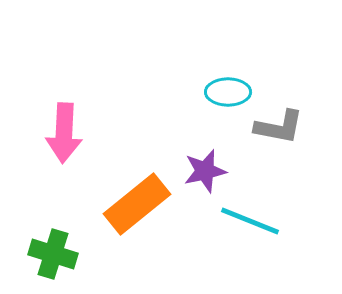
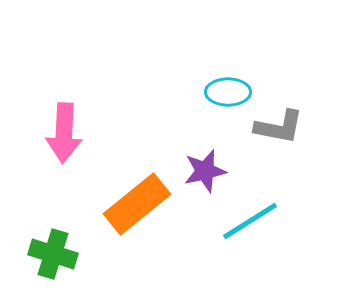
cyan line: rotated 54 degrees counterclockwise
